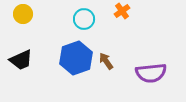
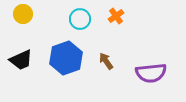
orange cross: moved 6 px left, 5 px down
cyan circle: moved 4 px left
blue hexagon: moved 10 px left
